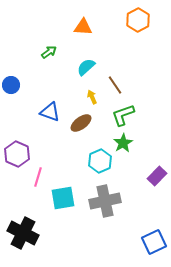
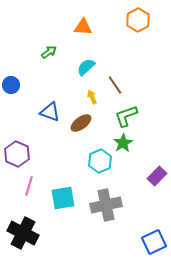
green L-shape: moved 3 px right, 1 px down
pink line: moved 9 px left, 9 px down
gray cross: moved 1 px right, 4 px down
